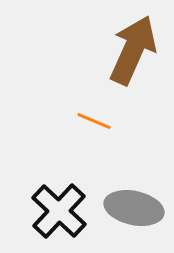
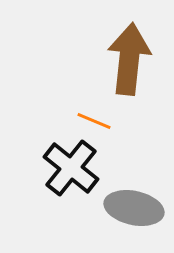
brown arrow: moved 4 px left, 9 px down; rotated 18 degrees counterclockwise
black cross: moved 12 px right, 43 px up; rotated 4 degrees counterclockwise
